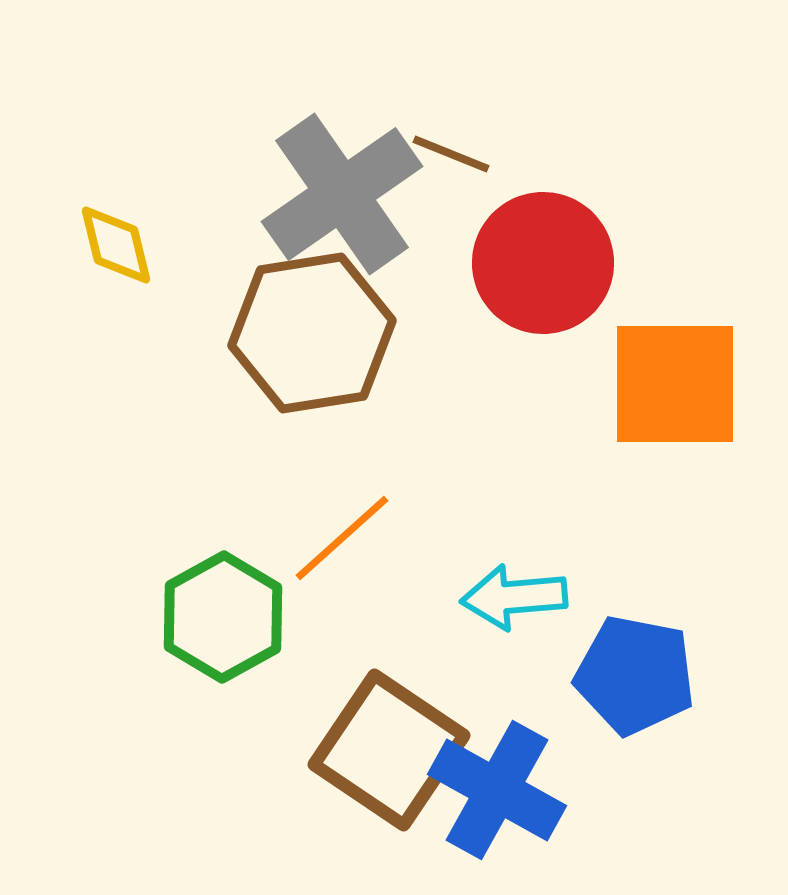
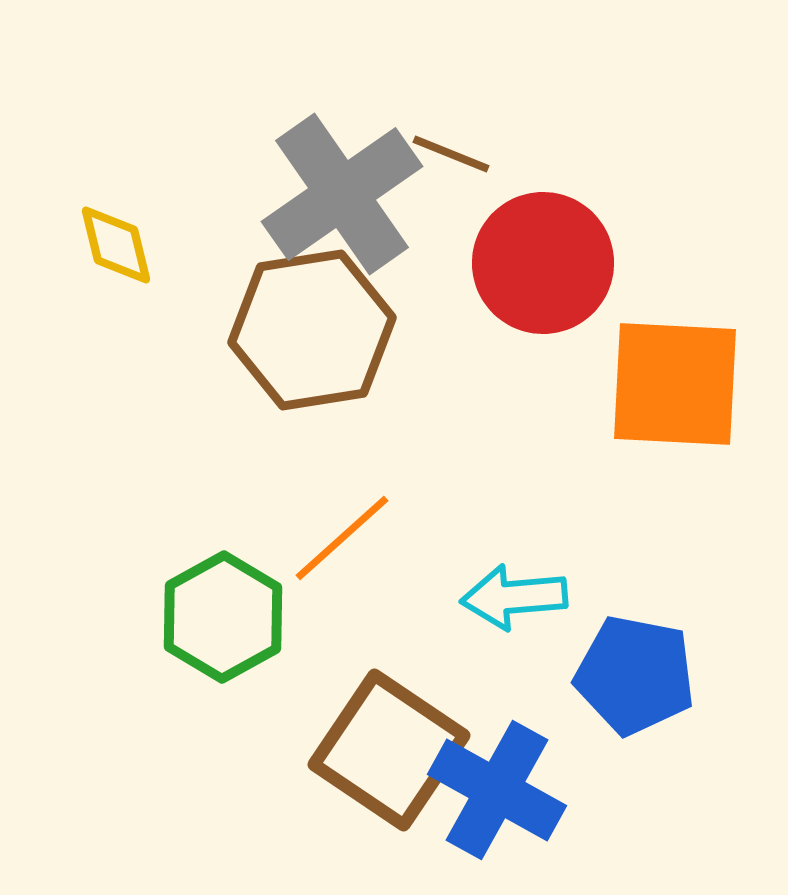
brown hexagon: moved 3 px up
orange square: rotated 3 degrees clockwise
